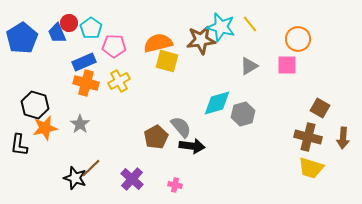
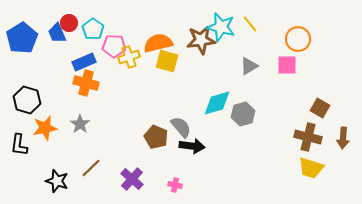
cyan pentagon: moved 2 px right, 1 px down
yellow cross: moved 10 px right, 24 px up; rotated 10 degrees clockwise
black hexagon: moved 8 px left, 5 px up
brown pentagon: rotated 20 degrees counterclockwise
black star: moved 18 px left, 3 px down
